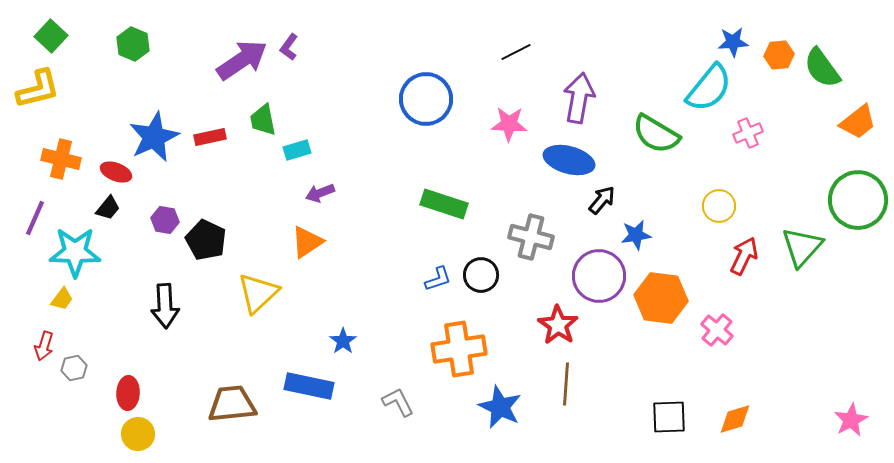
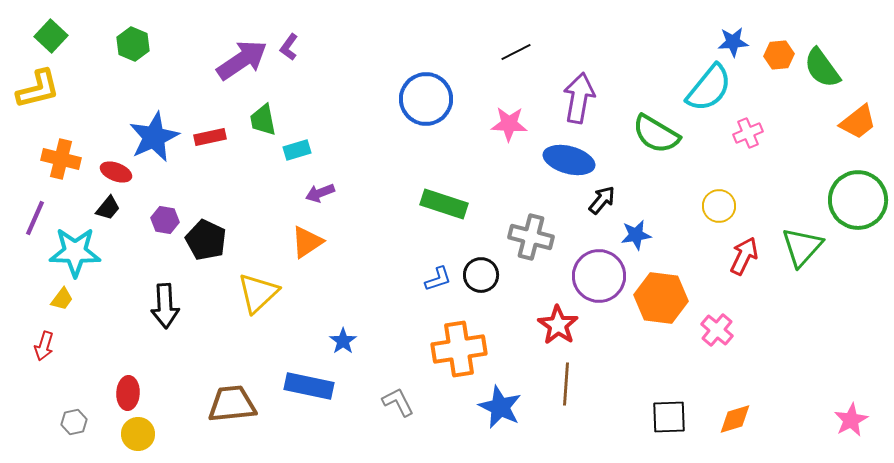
gray hexagon at (74, 368): moved 54 px down
